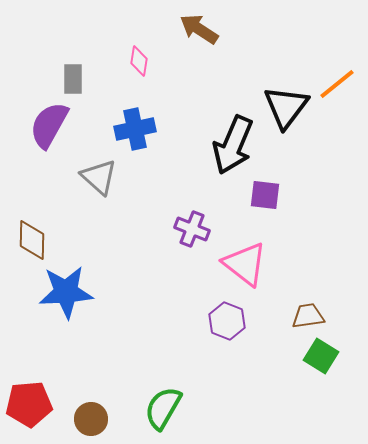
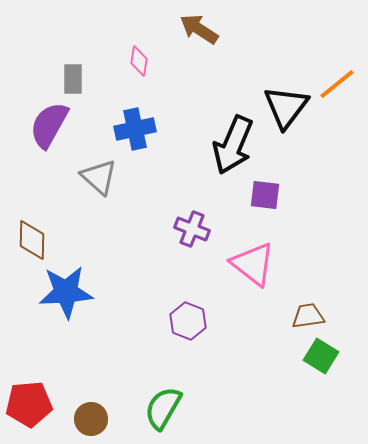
pink triangle: moved 8 px right
purple hexagon: moved 39 px left
